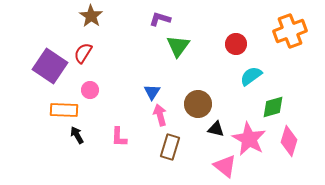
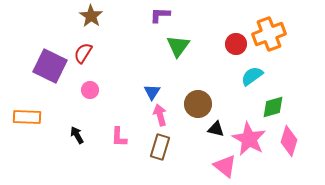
purple L-shape: moved 4 px up; rotated 15 degrees counterclockwise
orange cross: moved 21 px left, 3 px down
purple square: rotated 8 degrees counterclockwise
cyan semicircle: moved 1 px right
orange rectangle: moved 37 px left, 7 px down
brown rectangle: moved 10 px left
